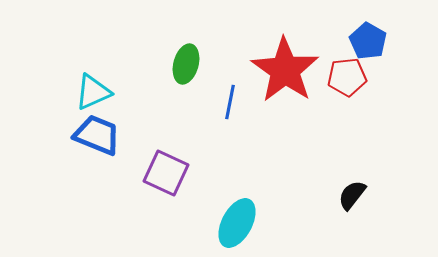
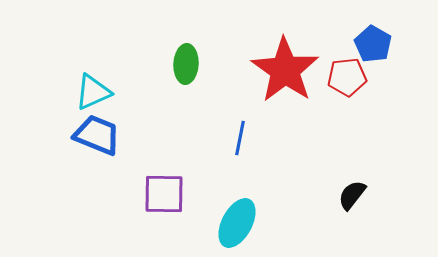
blue pentagon: moved 5 px right, 3 px down
green ellipse: rotated 12 degrees counterclockwise
blue line: moved 10 px right, 36 px down
purple square: moved 2 px left, 21 px down; rotated 24 degrees counterclockwise
